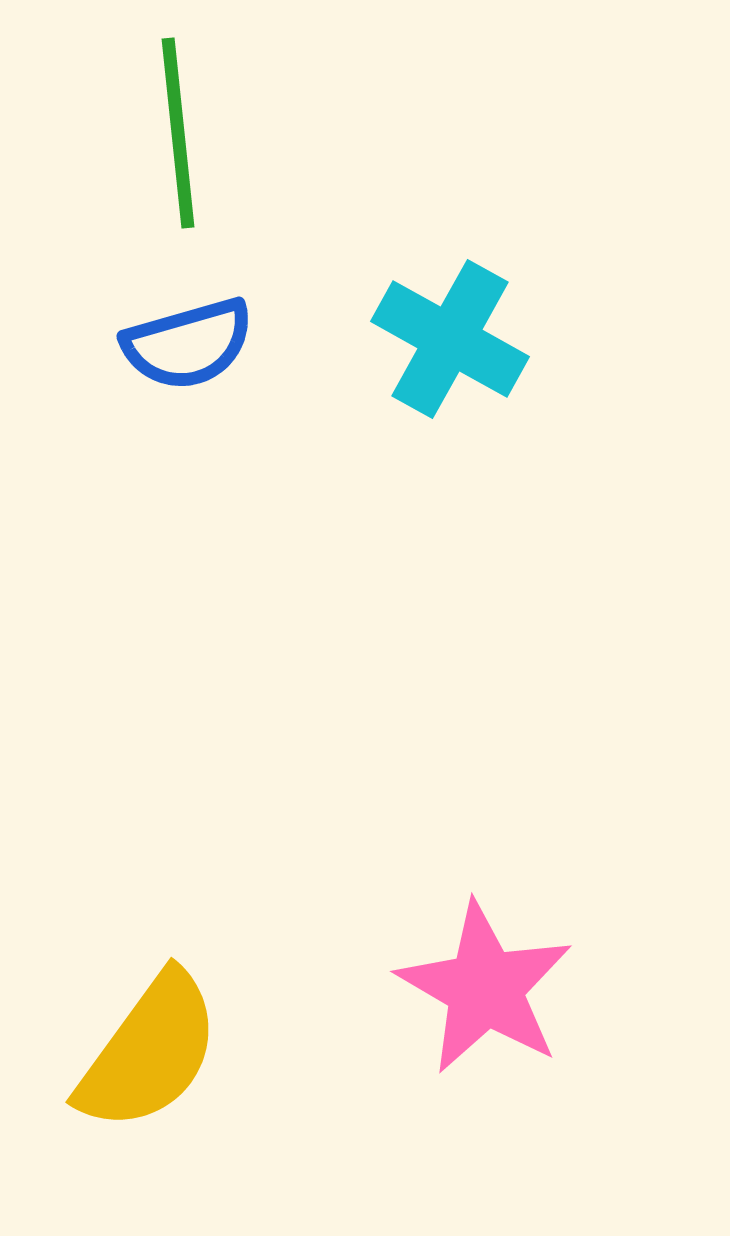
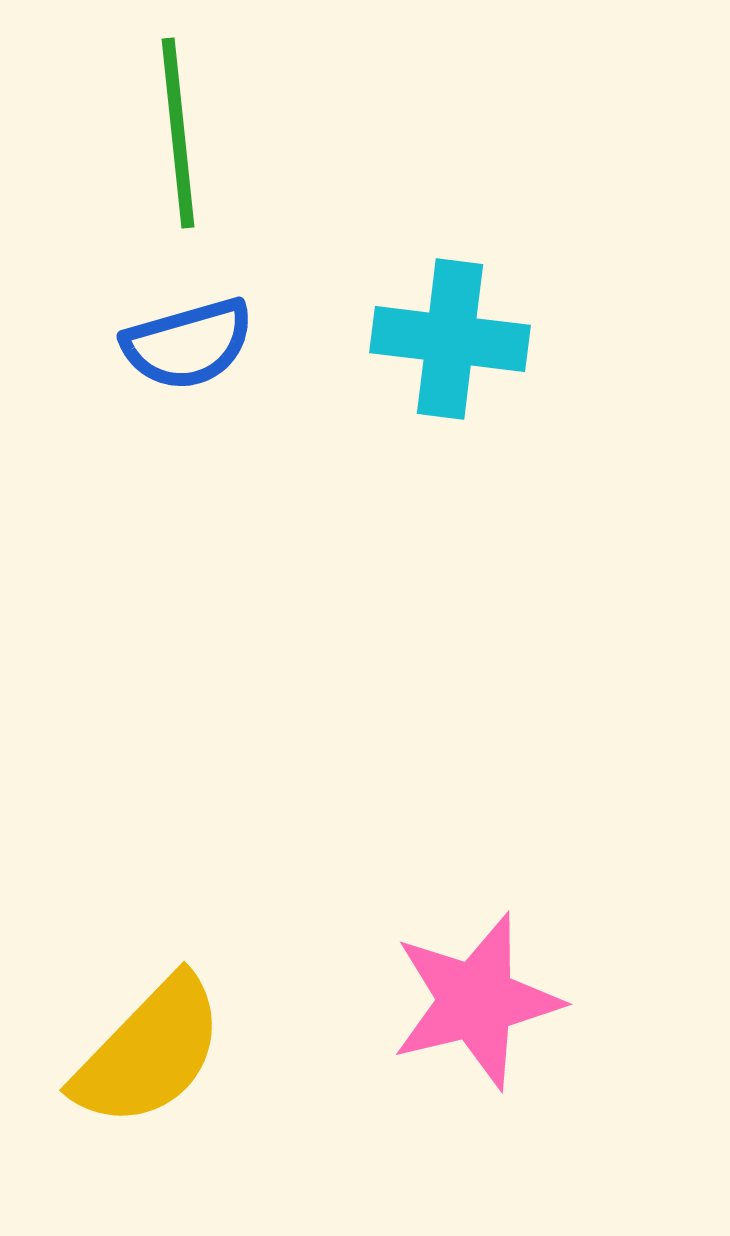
cyan cross: rotated 22 degrees counterclockwise
pink star: moved 9 px left, 13 px down; rotated 28 degrees clockwise
yellow semicircle: rotated 8 degrees clockwise
